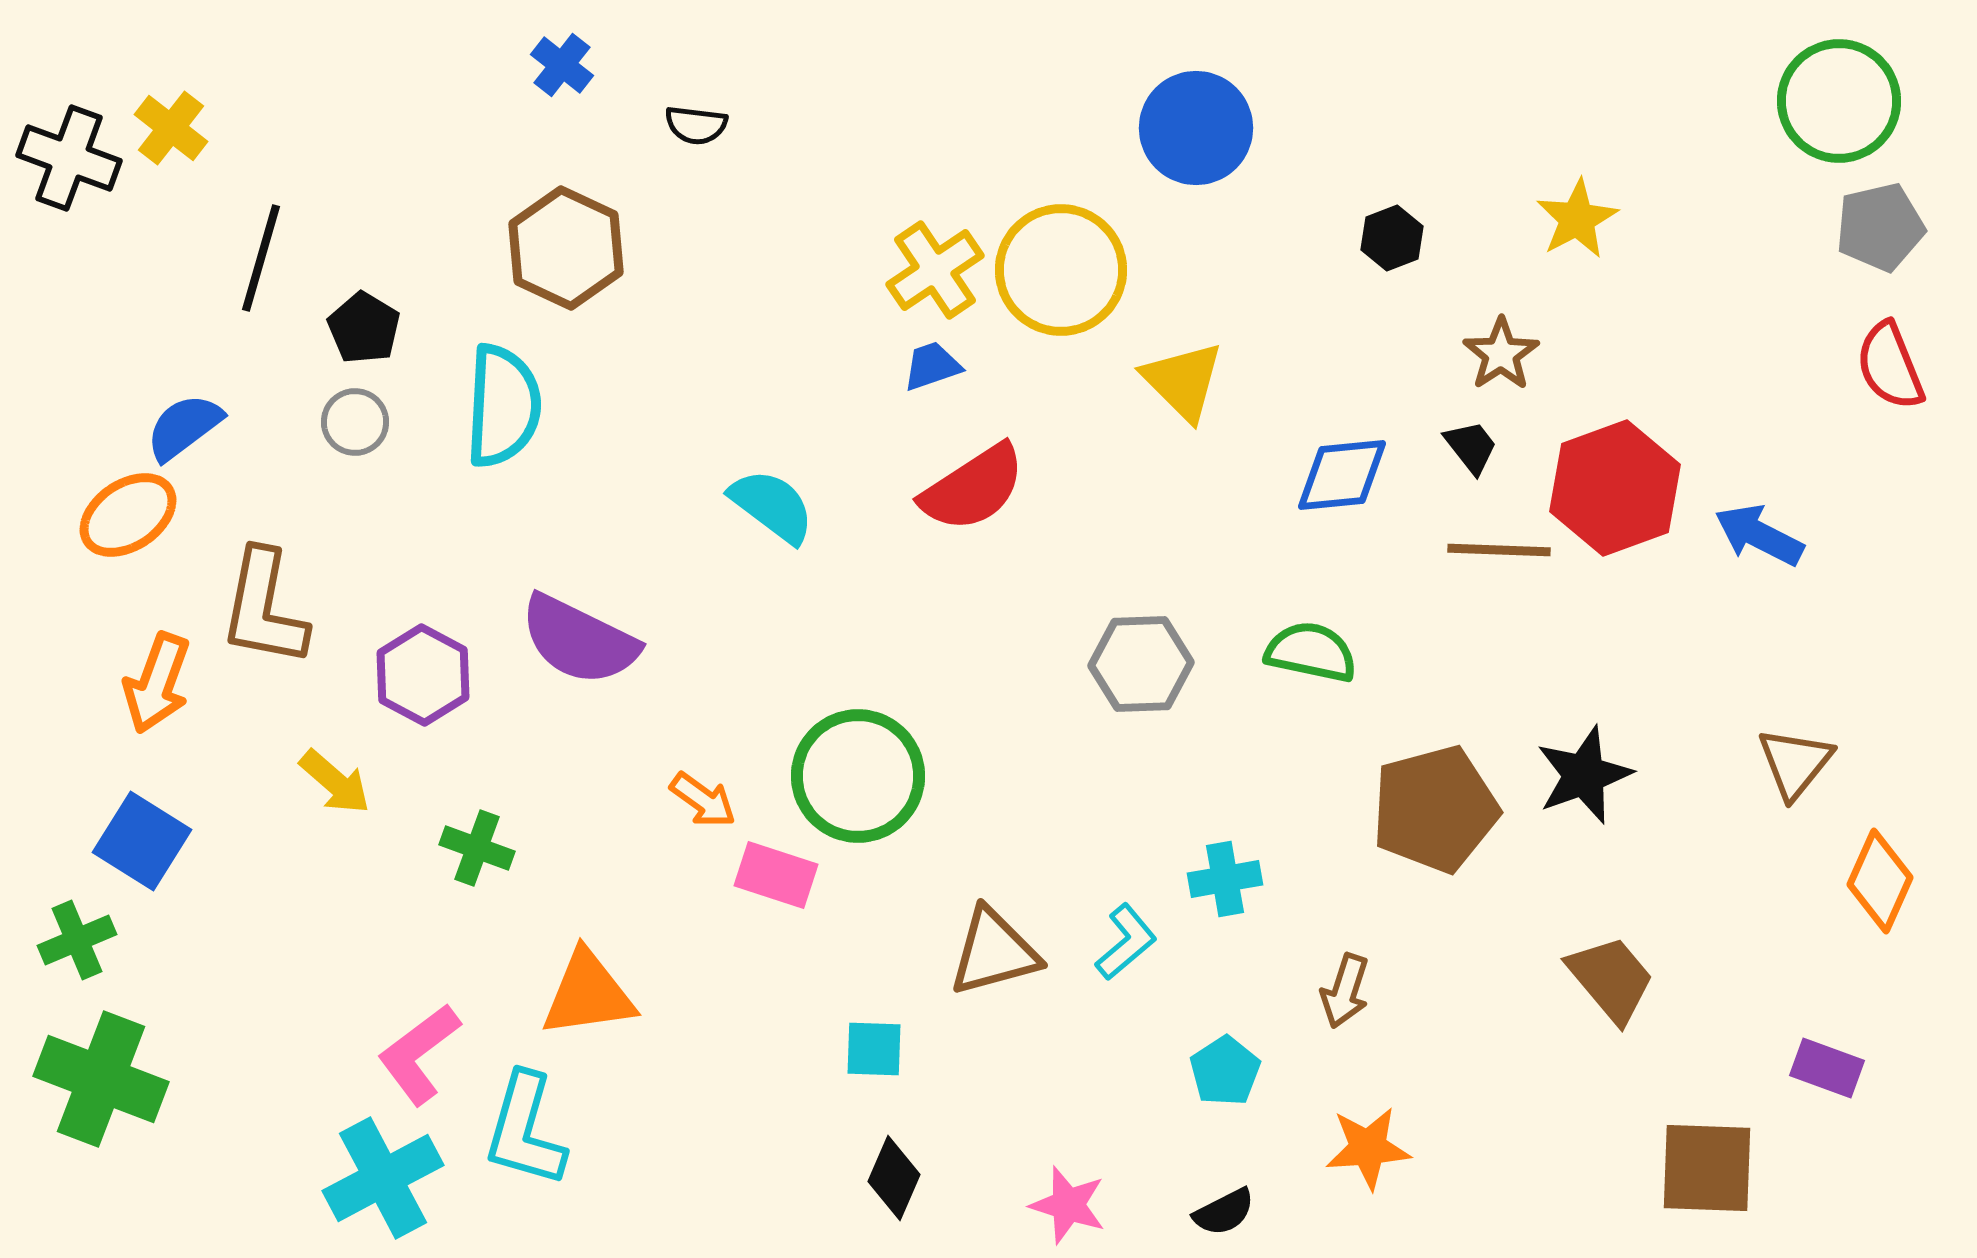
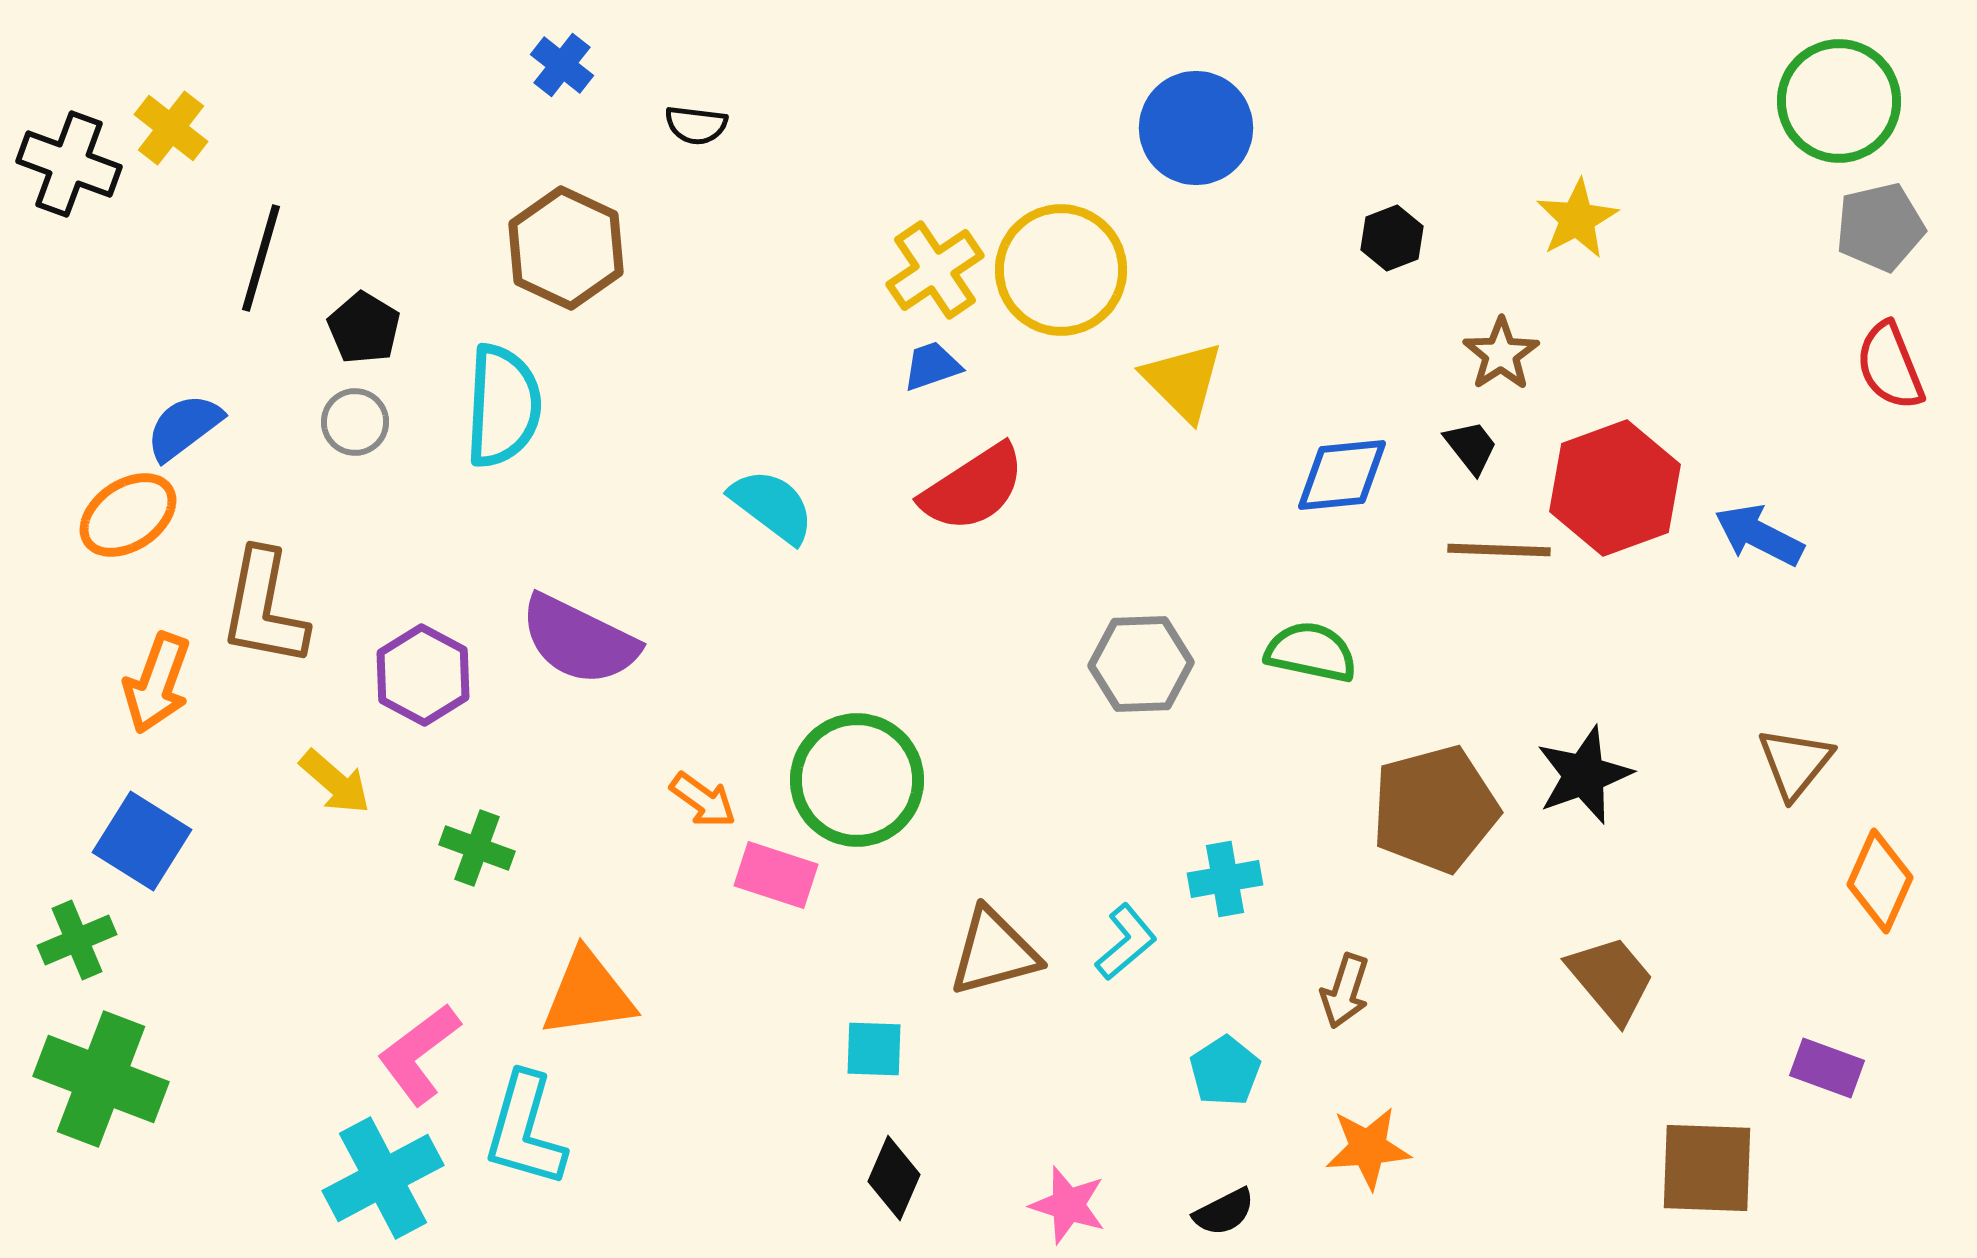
black cross at (69, 158): moved 6 px down
green circle at (858, 776): moved 1 px left, 4 px down
